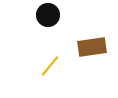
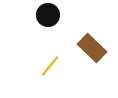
brown rectangle: moved 1 px down; rotated 52 degrees clockwise
